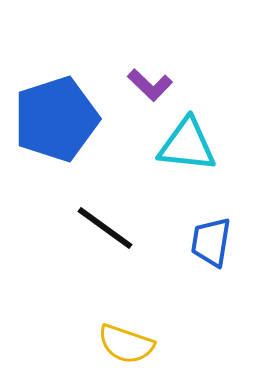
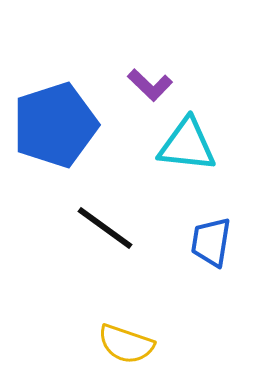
blue pentagon: moved 1 px left, 6 px down
